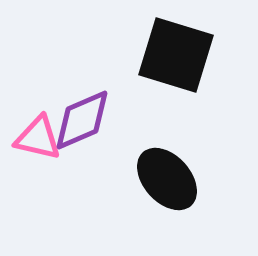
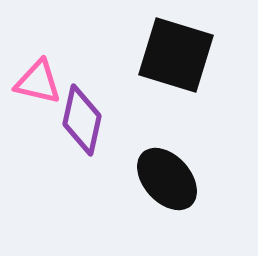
purple diamond: rotated 54 degrees counterclockwise
pink triangle: moved 56 px up
